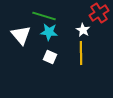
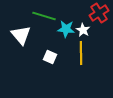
cyan star: moved 17 px right, 3 px up
